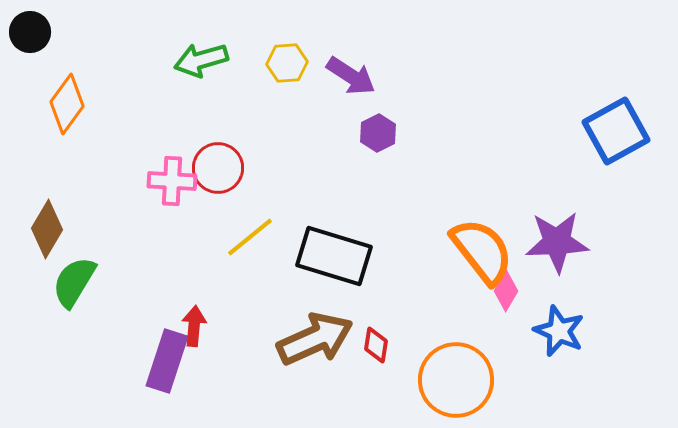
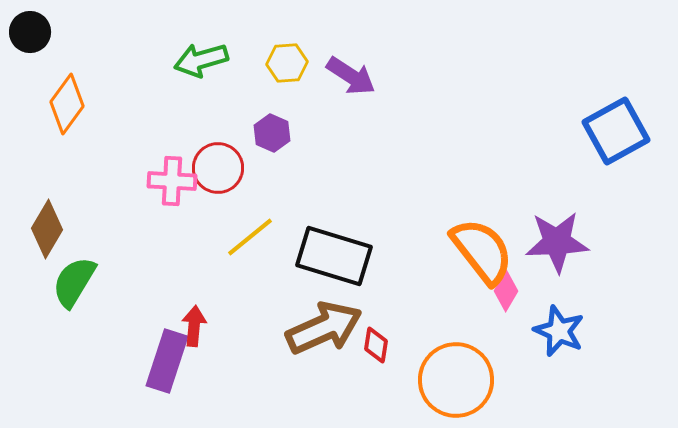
purple hexagon: moved 106 px left; rotated 9 degrees counterclockwise
brown arrow: moved 9 px right, 11 px up
